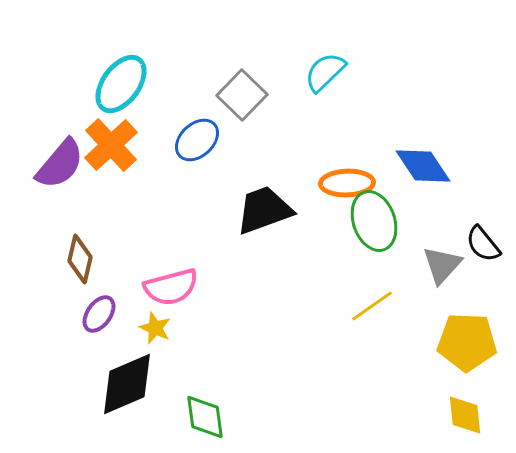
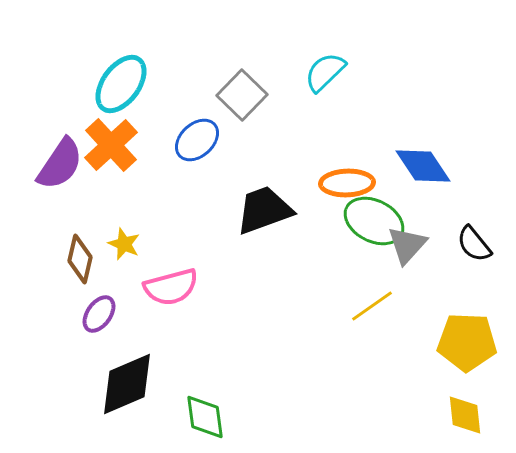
purple semicircle: rotated 6 degrees counterclockwise
green ellipse: rotated 44 degrees counterclockwise
black semicircle: moved 9 px left
gray triangle: moved 35 px left, 20 px up
yellow star: moved 31 px left, 84 px up
